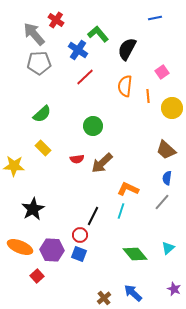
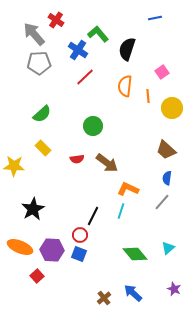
black semicircle: rotated 10 degrees counterclockwise
brown arrow: moved 5 px right; rotated 100 degrees counterclockwise
